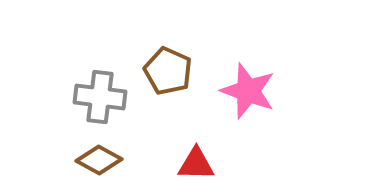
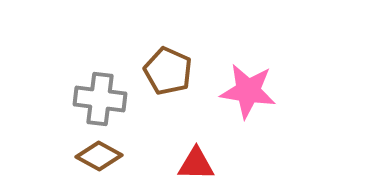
pink star: rotated 12 degrees counterclockwise
gray cross: moved 2 px down
brown diamond: moved 4 px up
